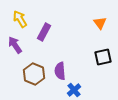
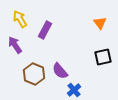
purple rectangle: moved 1 px right, 2 px up
purple semicircle: rotated 36 degrees counterclockwise
